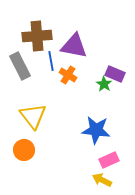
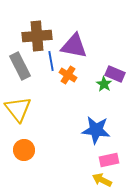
yellow triangle: moved 15 px left, 7 px up
pink rectangle: rotated 12 degrees clockwise
